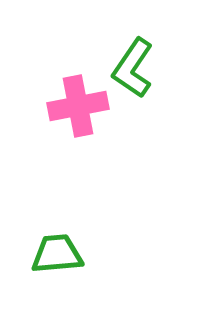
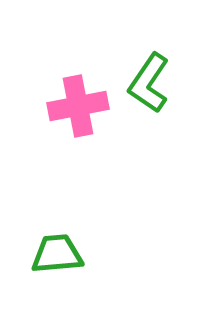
green L-shape: moved 16 px right, 15 px down
